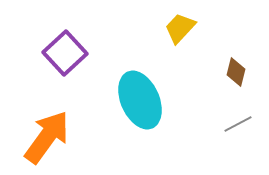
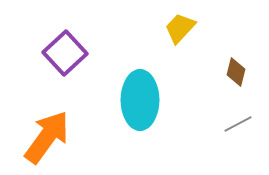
cyan ellipse: rotated 24 degrees clockwise
